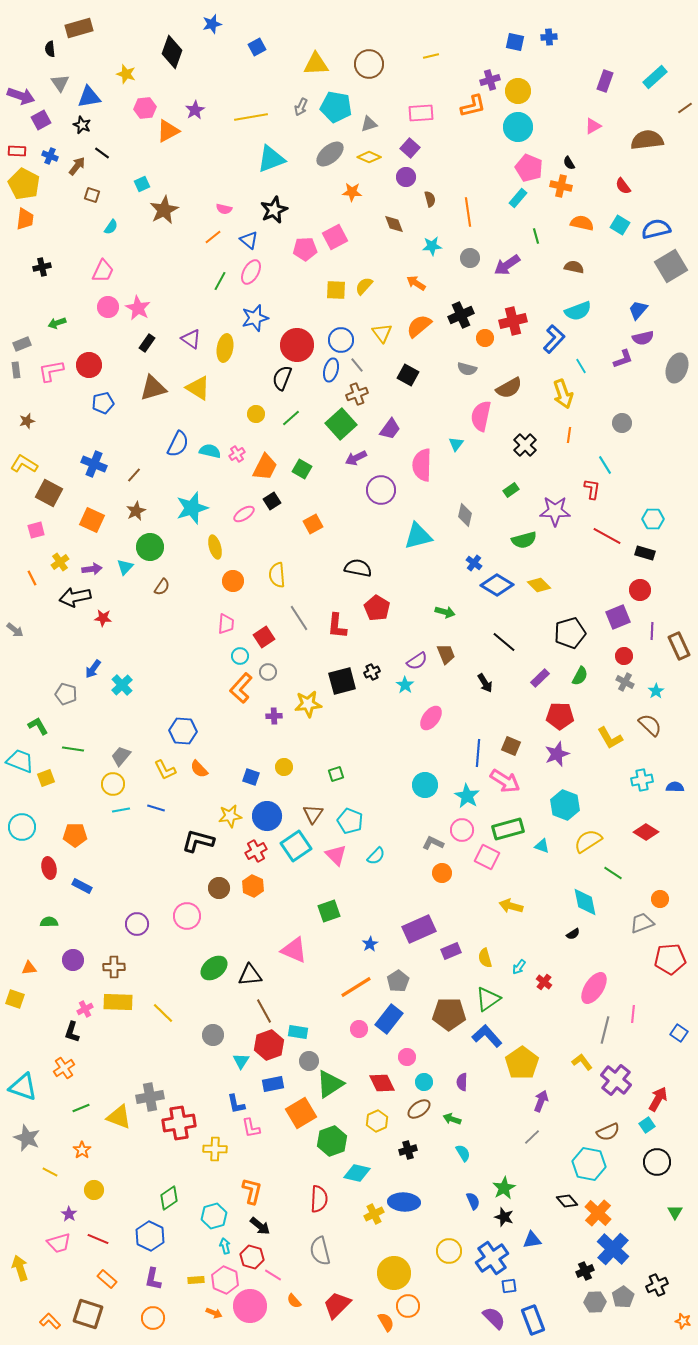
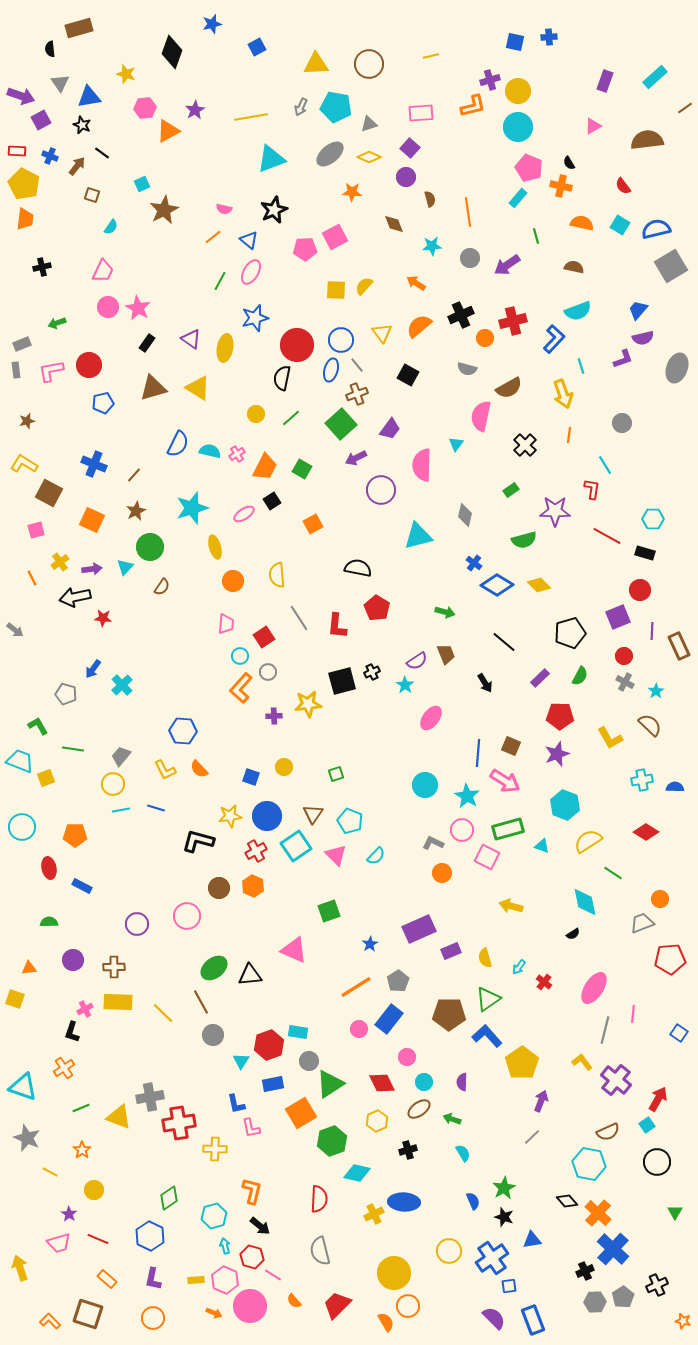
cyan line at (581, 366): rotated 14 degrees clockwise
black semicircle at (282, 378): rotated 10 degrees counterclockwise
brown line at (264, 1011): moved 63 px left, 9 px up
